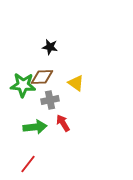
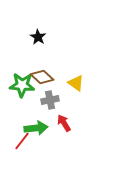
black star: moved 12 px left, 10 px up; rotated 21 degrees clockwise
brown diamond: rotated 45 degrees clockwise
green star: moved 1 px left
red arrow: moved 1 px right
green arrow: moved 1 px right, 1 px down
red line: moved 6 px left, 23 px up
